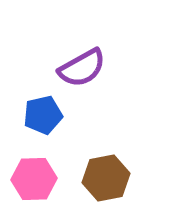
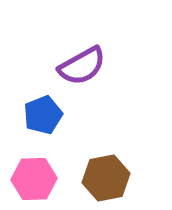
purple semicircle: moved 2 px up
blue pentagon: rotated 9 degrees counterclockwise
